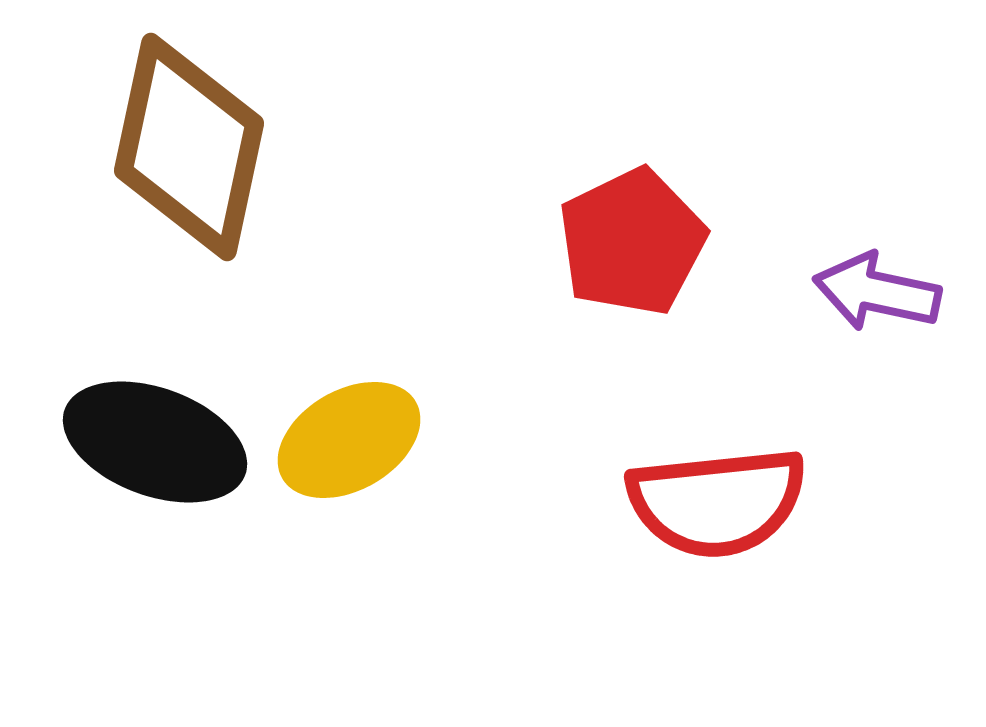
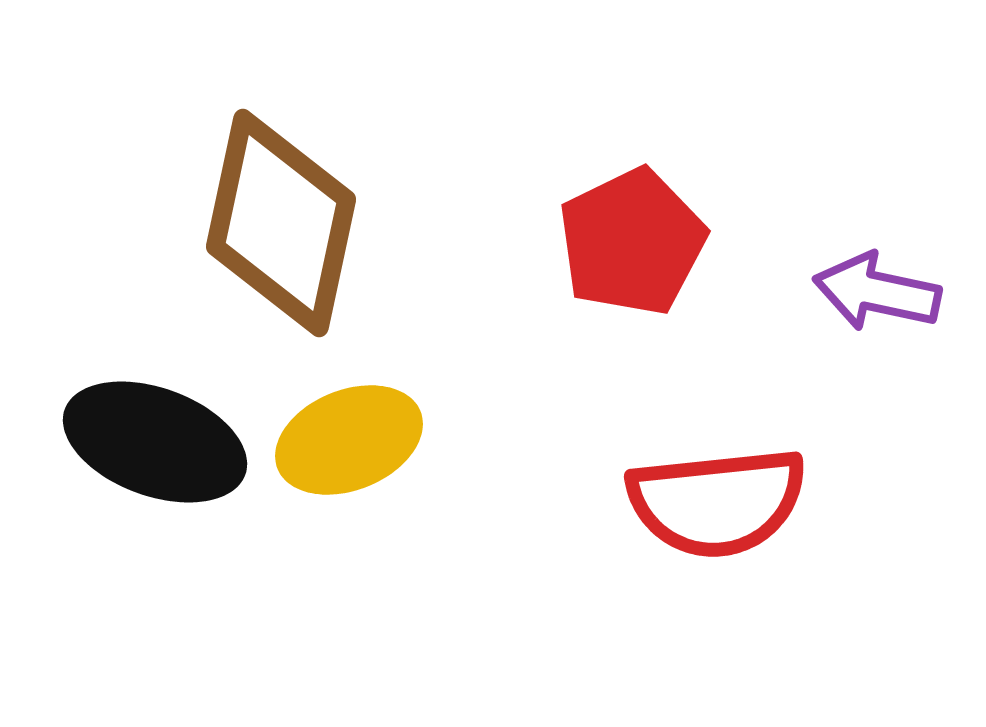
brown diamond: moved 92 px right, 76 px down
yellow ellipse: rotated 8 degrees clockwise
